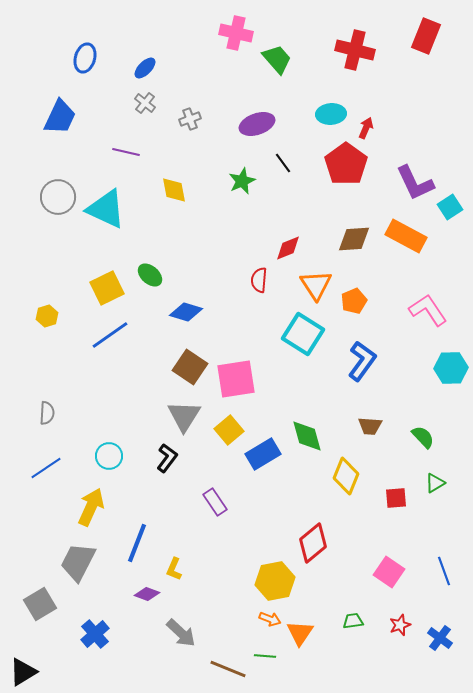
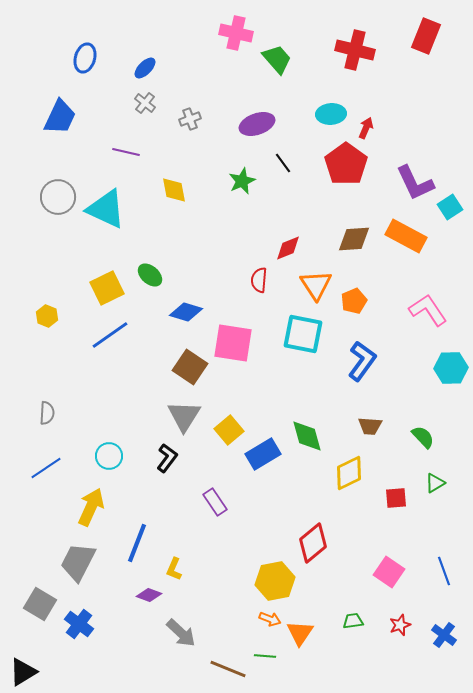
yellow hexagon at (47, 316): rotated 20 degrees counterclockwise
cyan square at (303, 334): rotated 21 degrees counterclockwise
pink square at (236, 379): moved 3 px left, 36 px up; rotated 18 degrees clockwise
yellow diamond at (346, 476): moved 3 px right, 3 px up; rotated 42 degrees clockwise
purple diamond at (147, 594): moved 2 px right, 1 px down
gray square at (40, 604): rotated 28 degrees counterclockwise
blue cross at (95, 634): moved 16 px left, 10 px up; rotated 12 degrees counterclockwise
blue cross at (440, 638): moved 4 px right, 3 px up
